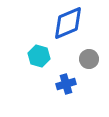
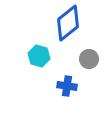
blue diamond: rotated 15 degrees counterclockwise
blue cross: moved 1 px right, 2 px down; rotated 24 degrees clockwise
